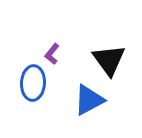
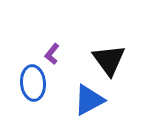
blue ellipse: rotated 8 degrees counterclockwise
